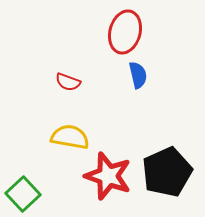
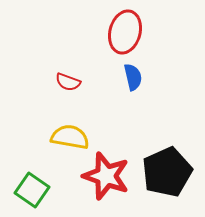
blue semicircle: moved 5 px left, 2 px down
red star: moved 2 px left
green square: moved 9 px right, 4 px up; rotated 12 degrees counterclockwise
